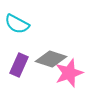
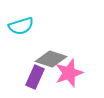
cyan semicircle: moved 4 px right, 2 px down; rotated 45 degrees counterclockwise
purple rectangle: moved 16 px right, 12 px down
